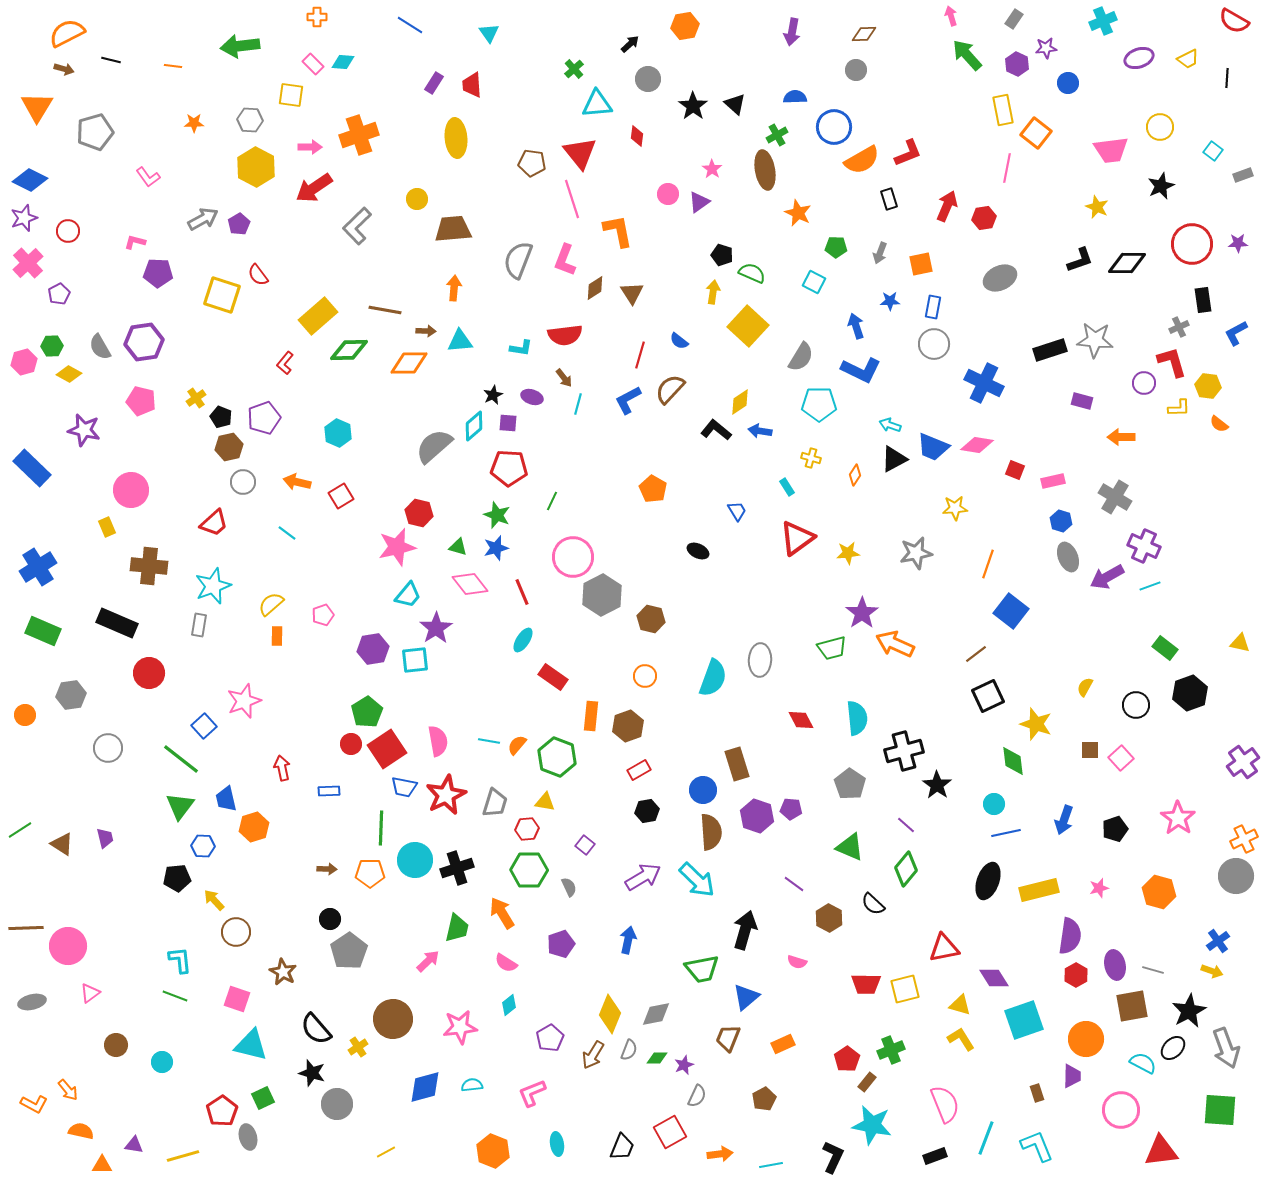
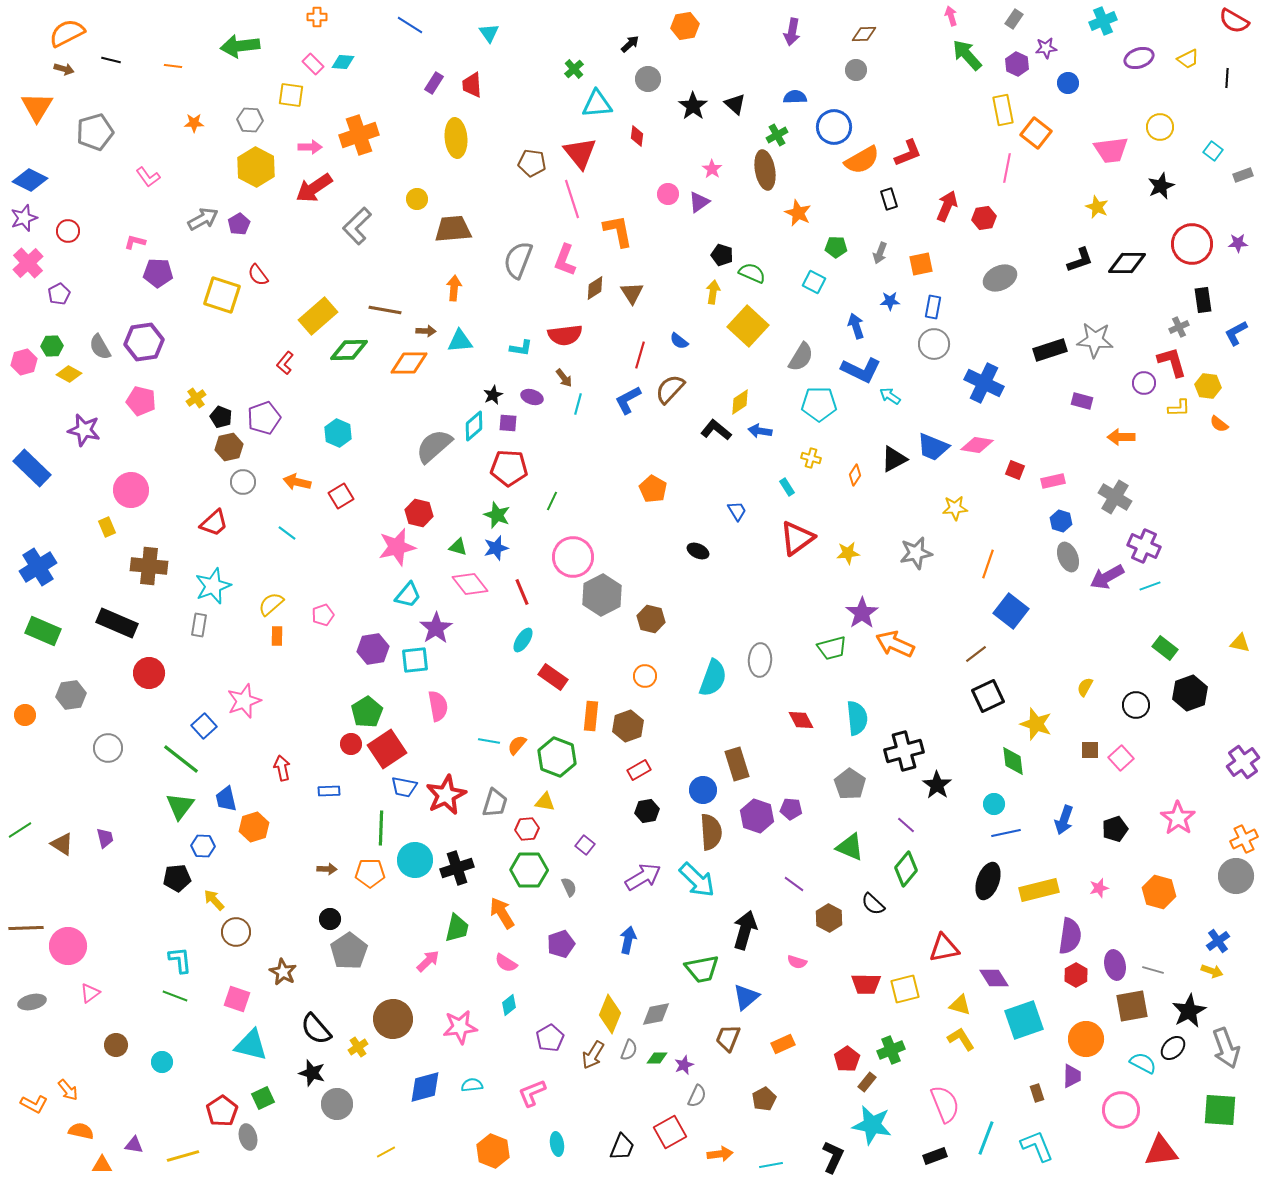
cyan arrow at (890, 425): moved 29 px up; rotated 15 degrees clockwise
pink semicircle at (438, 741): moved 35 px up
